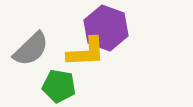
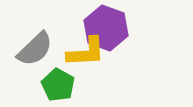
gray semicircle: moved 4 px right
green pentagon: moved 1 px left, 1 px up; rotated 20 degrees clockwise
